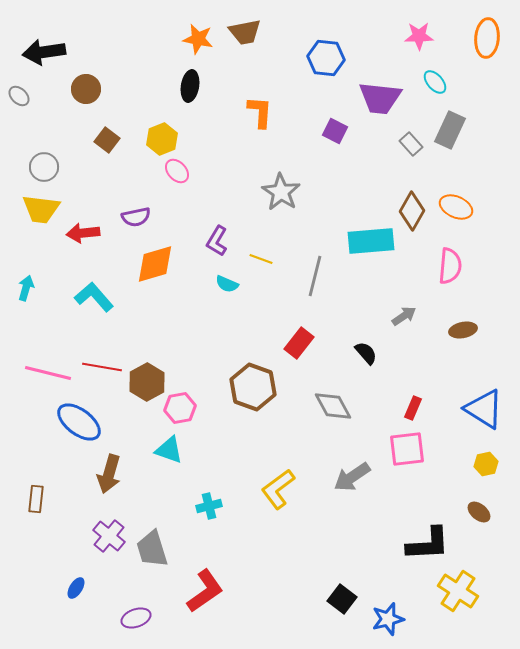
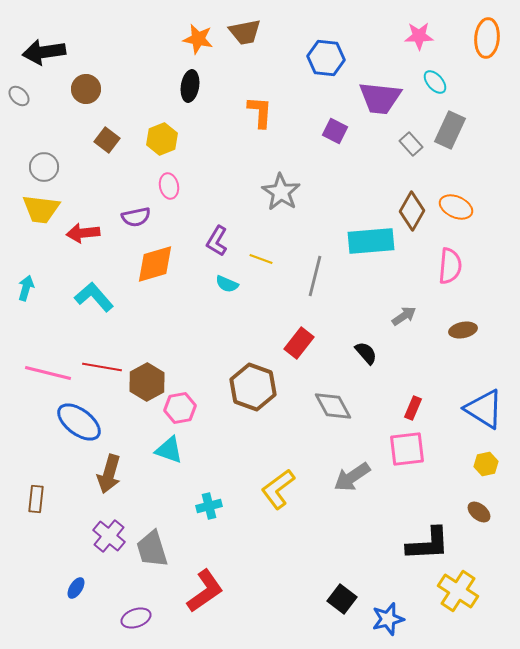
pink ellipse at (177, 171): moved 8 px left, 15 px down; rotated 30 degrees clockwise
